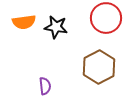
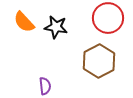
red circle: moved 2 px right
orange semicircle: rotated 55 degrees clockwise
brown hexagon: moved 6 px up
